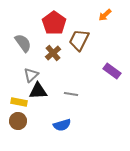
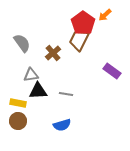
red pentagon: moved 29 px right
gray semicircle: moved 1 px left
gray triangle: rotated 35 degrees clockwise
gray line: moved 5 px left
yellow rectangle: moved 1 px left, 1 px down
